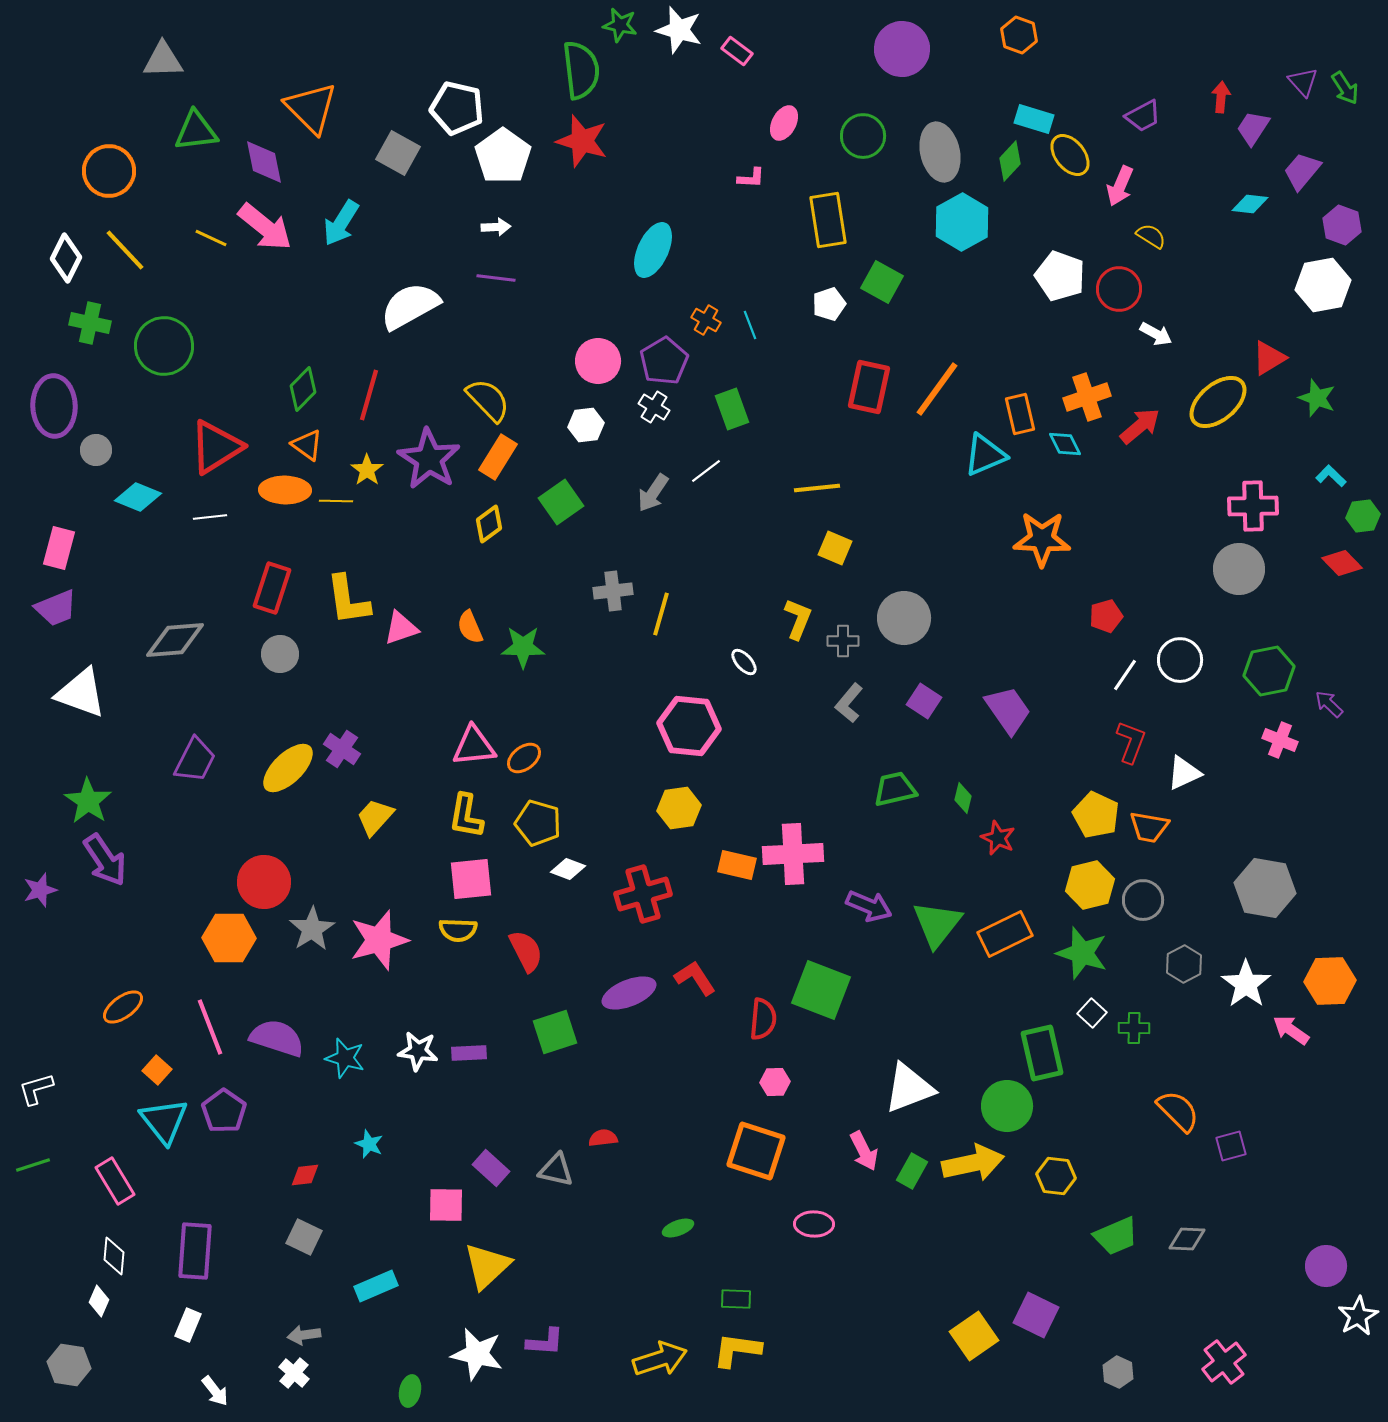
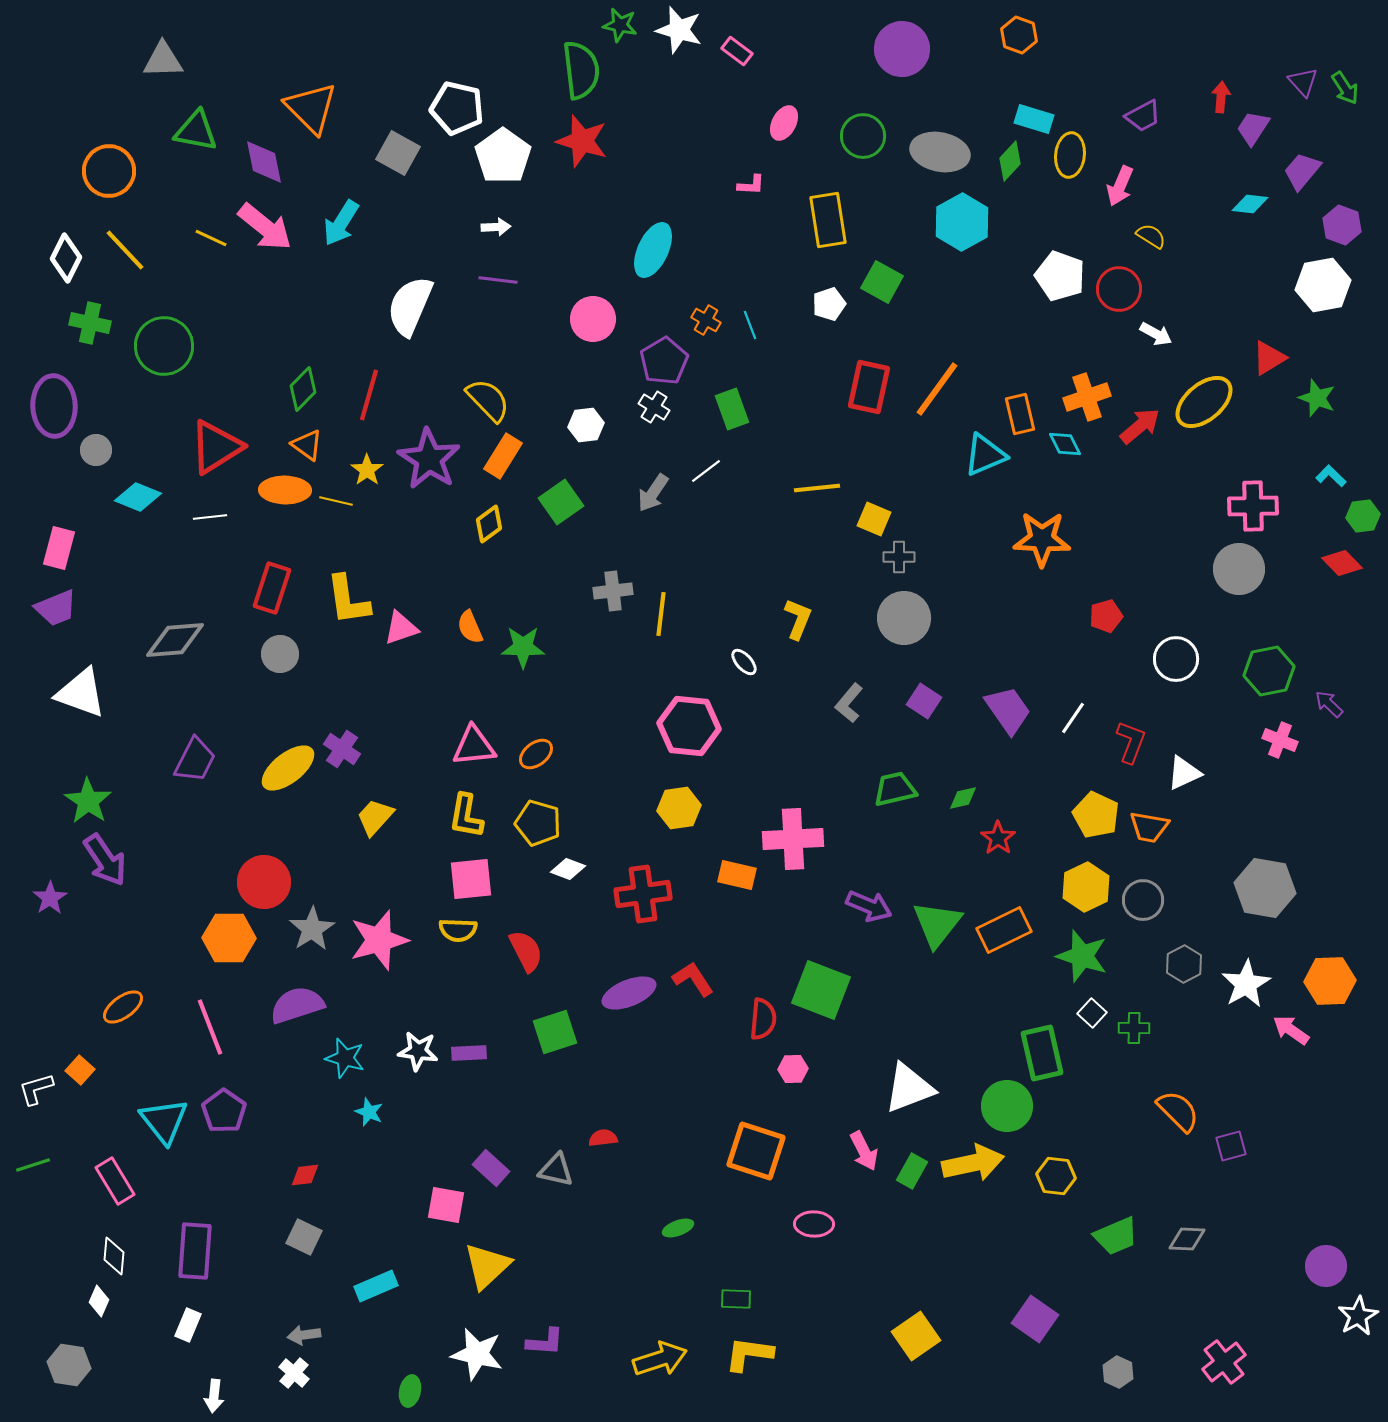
green triangle at (196, 131): rotated 18 degrees clockwise
gray ellipse at (940, 152): rotated 66 degrees counterclockwise
yellow ellipse at (1070, 155): rotated 45 degrees clockwise
pink L-shape at (751, 178): moved 7 px down
purple line at (496, 278): moved 2 px right, 2 px down
white semicircle at (410, 306): rotated 38 degrees counterclockwise
pink circle at (598, 361): moved 5 px left, 42 px up
yellow ellipse at (1218, 402): moved 14 px left
orange rectangle at (498, 457): moved 5 px right, 1 px up
yellow line at (336, 501): rotated 12 degrees clockwise
yellow square at (835, 548): moved 39 px right, 29 px up
yellow line at (661, 614): rotated 9 degrees counterclockwise
gray cross at (843, 641): moved 56 px right, 84 px up
white circle at (1180, 660): moved 4 px left, 1 px up
white line at (1125, 675): moved 52 px left, 43 px down
orange ellipse at (524, 758): moved 12 px right, 4 px up
yellow ellipse at (288, 768): rotated 6 degrees clockwise
green diamond at (963, 798): rotated 64 degrees clockwise
red star at (998, 838): rotated 12 degrees clockwise
pink cross at (793, 854): moved 15 px up
orange rectangle at (737, 865): moved 10 px down
yellow hexagon at (1090, 885): moved 4 px left, 2 px down; rotated 12 degrees counterclockwise
purple star at (40, 890): moved 10 px right, 8 px down; rotated 16 degrees counterclockwise
red cross at (643, 894): rotated 8 degrees clockwise
orange rectangle at (1005, 934): moved 1 px left, 4 px up
green star at (1082, 953): moved 3 px down
red L-shape at (695, 978): moved 2 px left, 1 px down
white star at (1246, 984): rotated 6 degrees clockwise
purple semicircle at (277, 1038): moved 20 px right, 33 px up; rotated 36 degrees counterclockwise
orange square at (157, 1070): moved 77 px left
pink hexagon at (775, 1082): moved 18 px right, 13 px up
cyan star at (369, 1144): moved 32 px up
pink square at (446, 1205): rotated 9 degrees clockwise
purple square at (1036, 1315): moved 1 px left, 4 px down; rotated 9 degrees clockwise
yellow square at (974, 1336): moved 58 px left
yellow L-shape at (737, 1350): moved 12 px right, 4 px down
white arrow at (215, 1391): moved 1 px left, 5 px down; rotated 44 degrees clockwise
